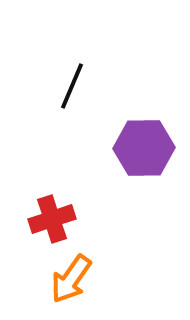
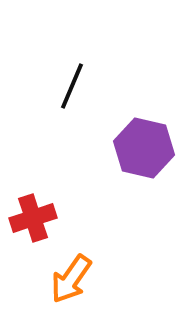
purple hexagon: rotated 14 degrees clockwise
red cross: moved 19 px left, 1 px up
